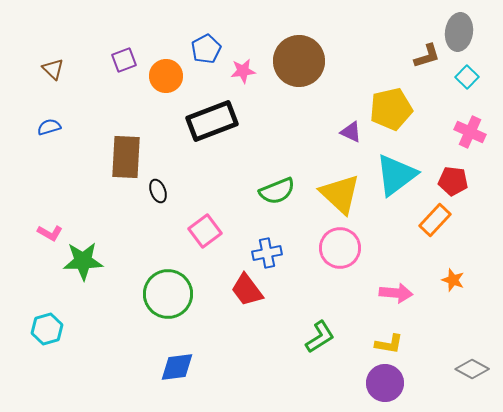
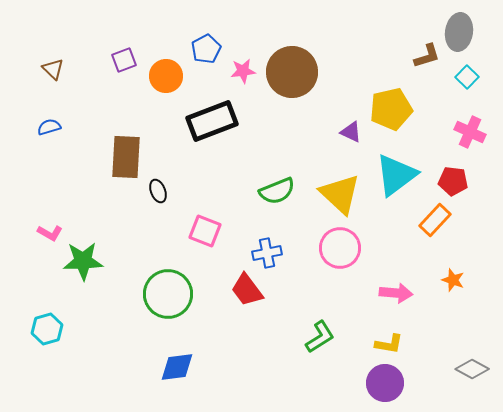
brown circle: moved 7 px left, 11 px down
pink square: rotated 32 degrees counterclockwise
